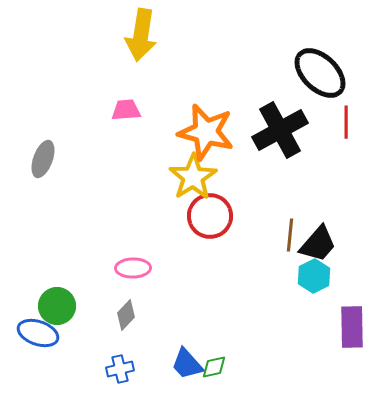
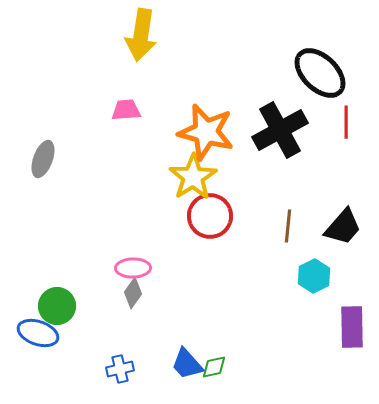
brown line: moved 2 px left, 9 px up
black trapezoid: moved 25 px right, 17 px up
gray diamond: moved 7 px right, 22 px up; rotated 8 degrees counterclockwise
